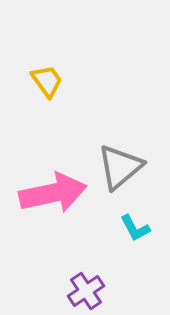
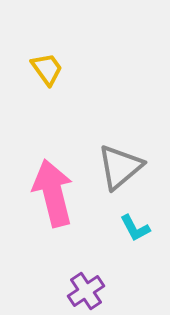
yellow trapezoid: moved 12 px up
pink arrow: rotated 92 degrees counterclockwise
